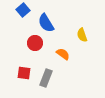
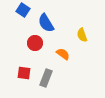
blue square: rotated 16 degrees counterclockwise
